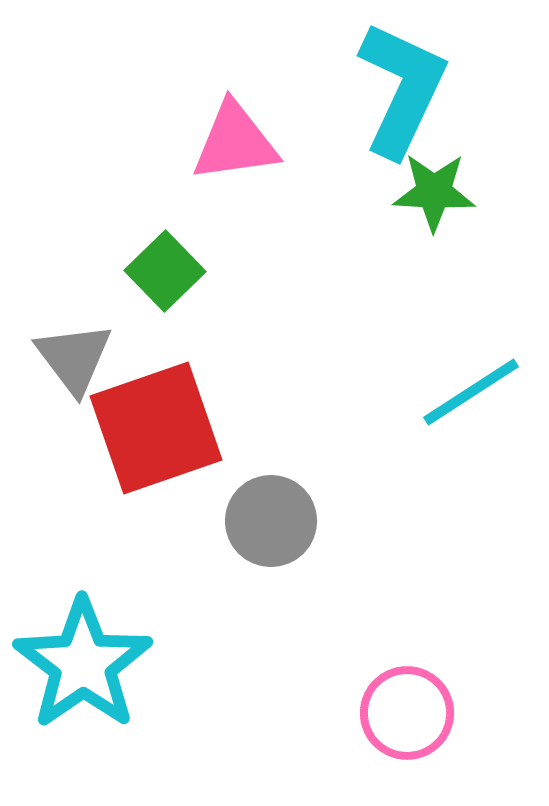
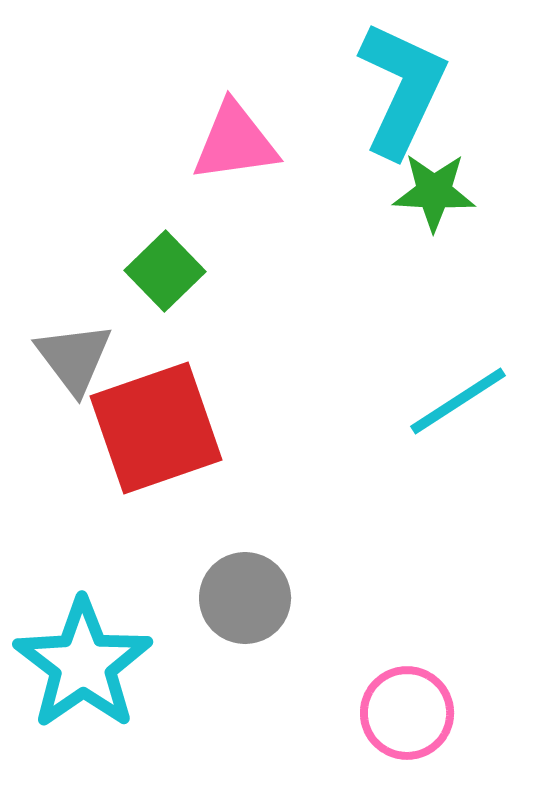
cyan line: moved 13 px left, 9 px down
gray circle: moved 26 px left, 77 px down
